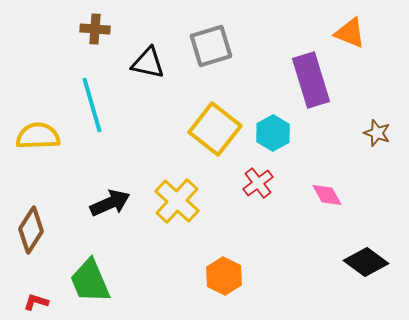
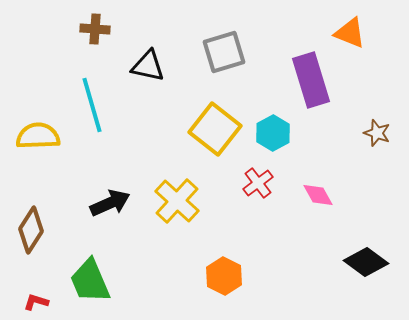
gray square: moved 13 px right, 6 px down
black triangle: moved 3 px down
pink diamond: moved 9 px left
